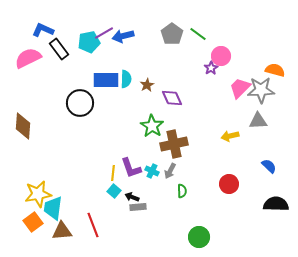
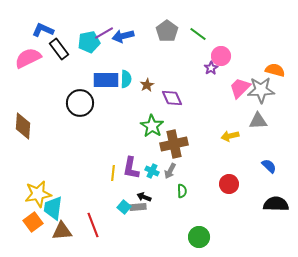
gray pentagon: moved 5 px left, 3 px up
purple L-shape: rotated 30 degrees clockwise
cyan square: moved 10 px right, 16 px down
black arrow: moved 12 px right
